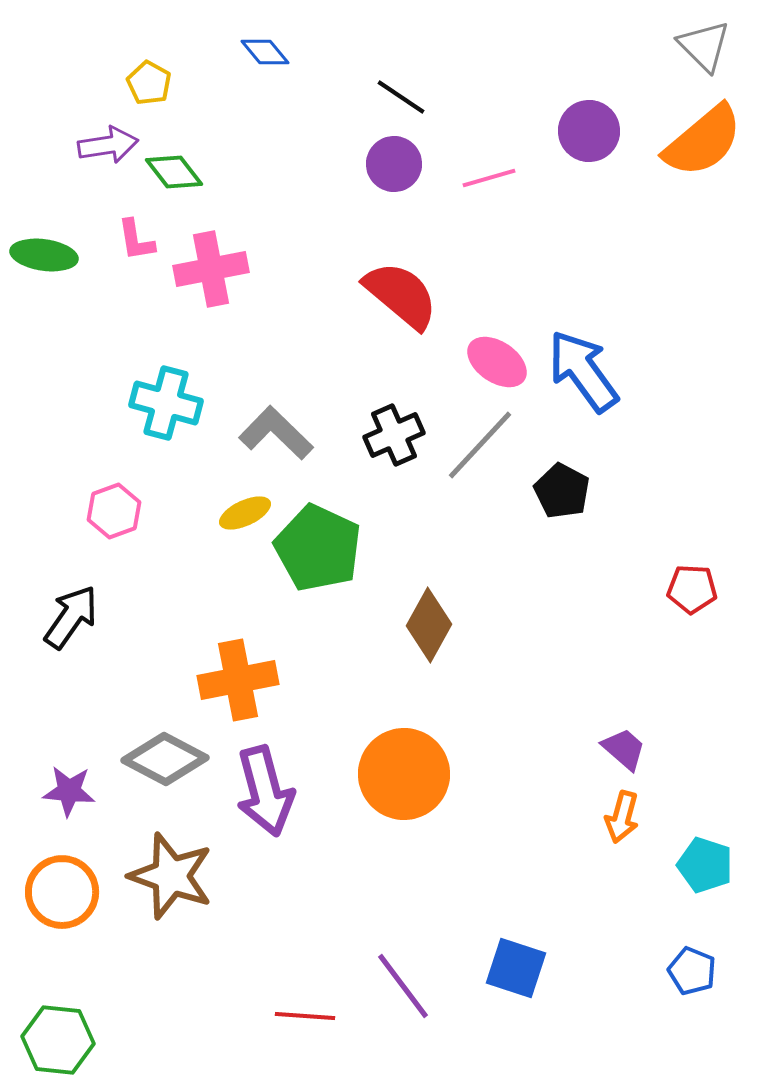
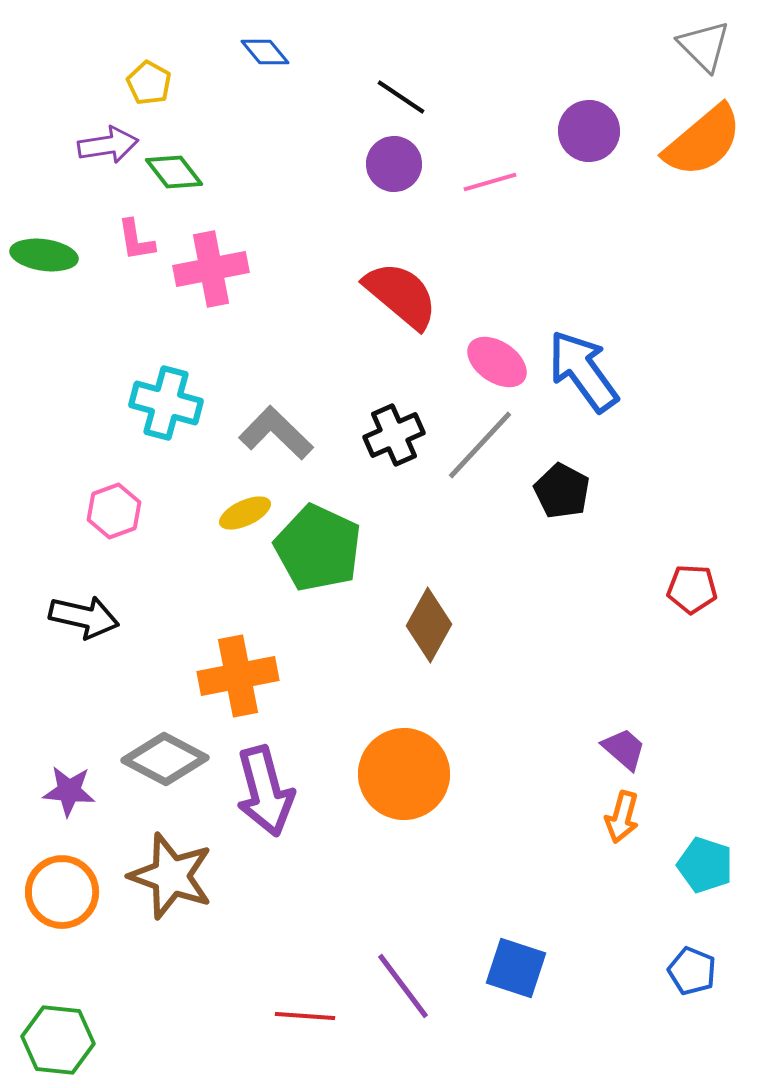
pink line at (489, 178): moved 1 px right, 4 px down
black arrow at (71, 617): moved 13 px right; rotated 68 degrees clockwise
orange cross at (238, 680): moved 4 px up
